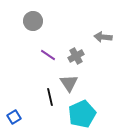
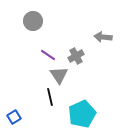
gray triangle: moved 10 px left, 8 px up
